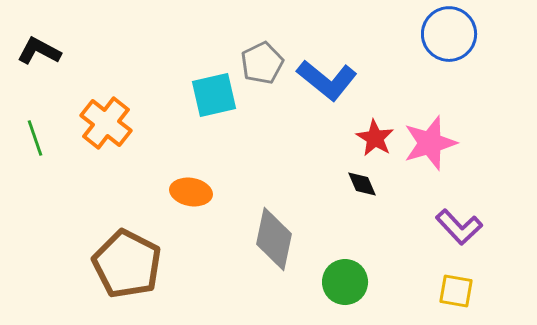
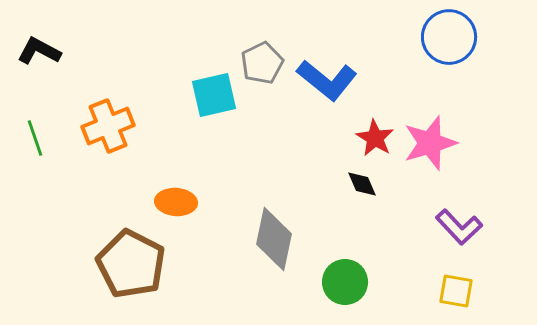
blue circle: moved 3 px down
orange cross: moved 2 px right, 3 px down; rotated 30 degrees clockwise
orange ellipse: moved 15 px left, 10 px down; rotated 6 degrees counterclockwise
brown pentagon: moved 4 px right
